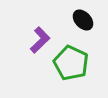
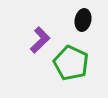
black ellipse: rotated 55 degrees clockwise
